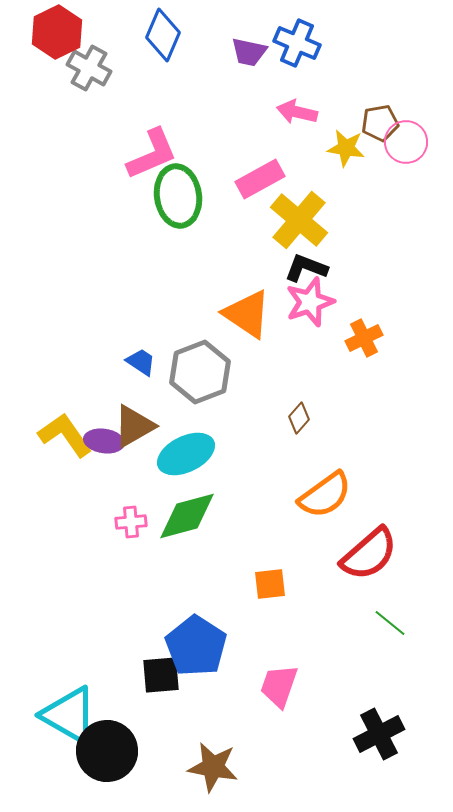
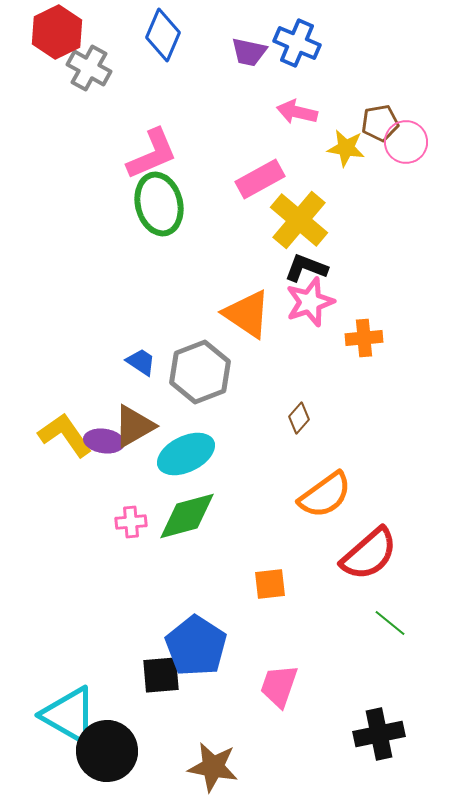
green ellipse: moved 19 px left, 8 px down; rotated 6 degrees counterclockwise
orange cross: rotated 21 degrees clockwise
black cross: rotated 15 degrees clockwise
